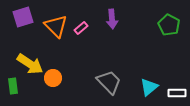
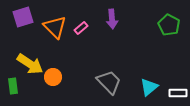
orange triangle: moved 1 px left, 1 px down
orange circle: moved 1 px up
white rectangle: moved 1 px right
